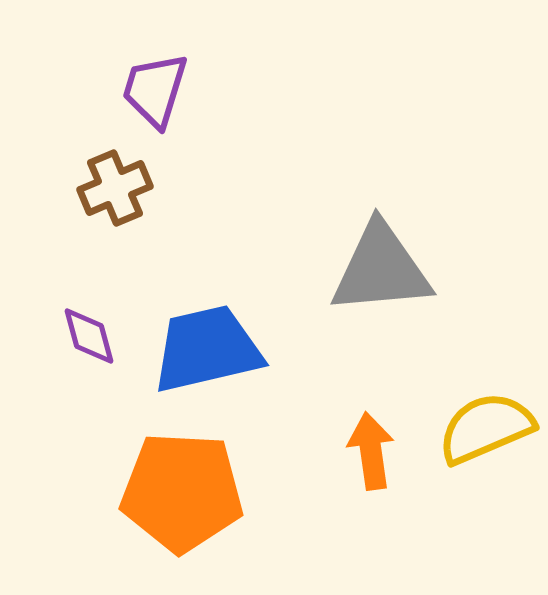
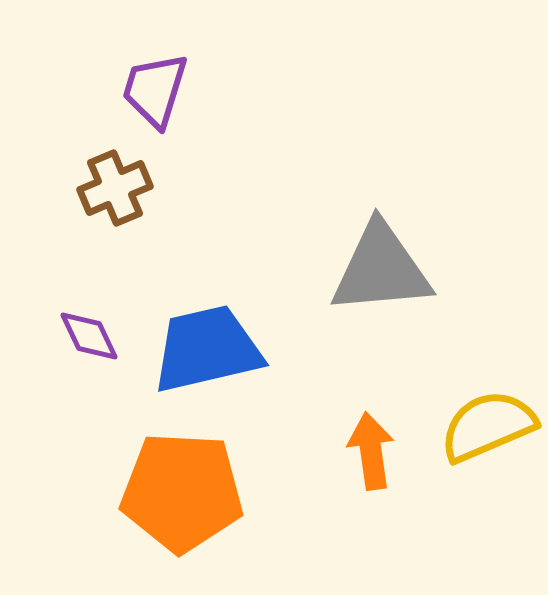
purple diamond: rotated 10 degrees counterclockwise
yellow semicircle: moved 2 px right, 2 px up
